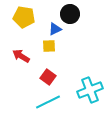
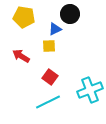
red square: moved 2 px right
